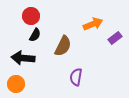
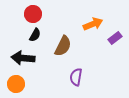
red circle: moved 2 px right, 2 px up
